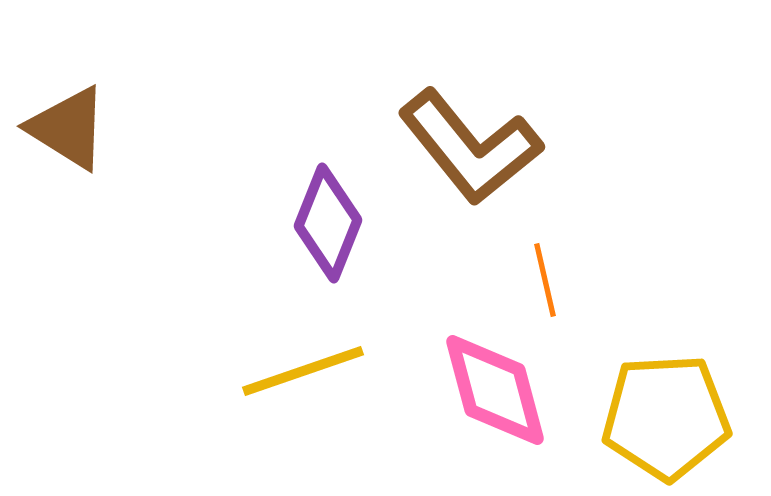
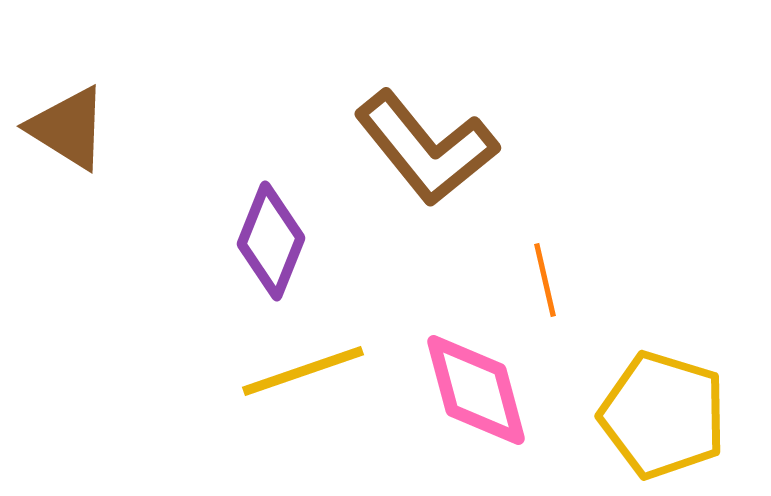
brown L-shape: moved 44 px left, 1 px down
purple diamond: moved 57 px left, 18 px down
pink diamond: moved 19 px left
yellow pentagon: moved 3 px left, 2 px up; rotated 20 degrees clockwise
